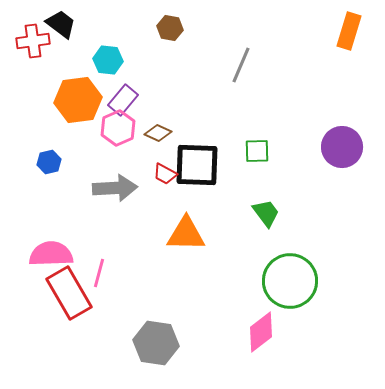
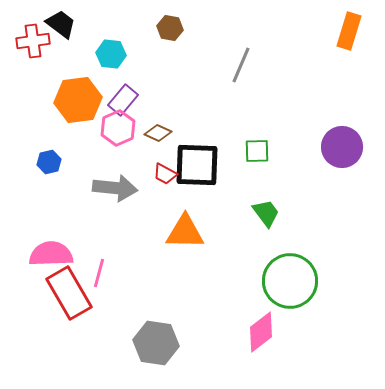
cyan hexagon: moved 3 px right, 6 px up
gray arrow: rotated 9 degrees clockwise
orange triangle: moved 1 px left, 2 px up
